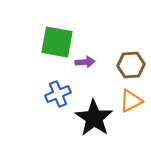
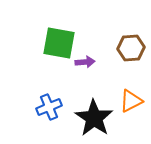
green square: moved 2 px right, 1 px down
brown hexagon: moved 17 px up
blue cross: moved 9 px left, 13 px down
